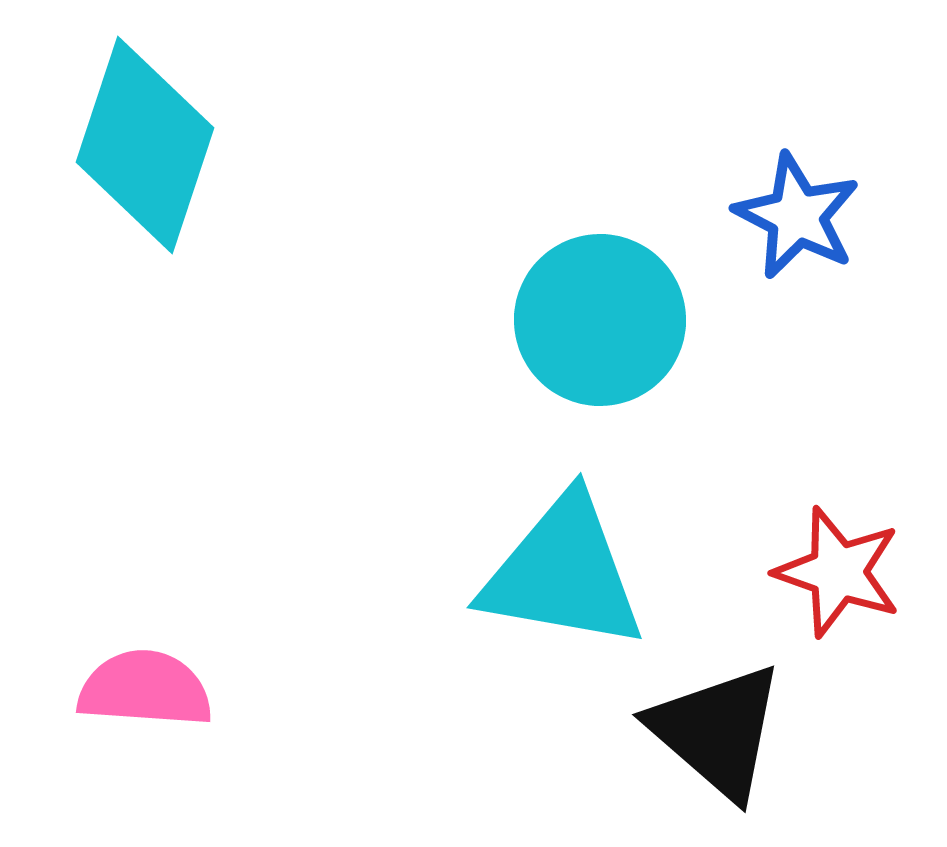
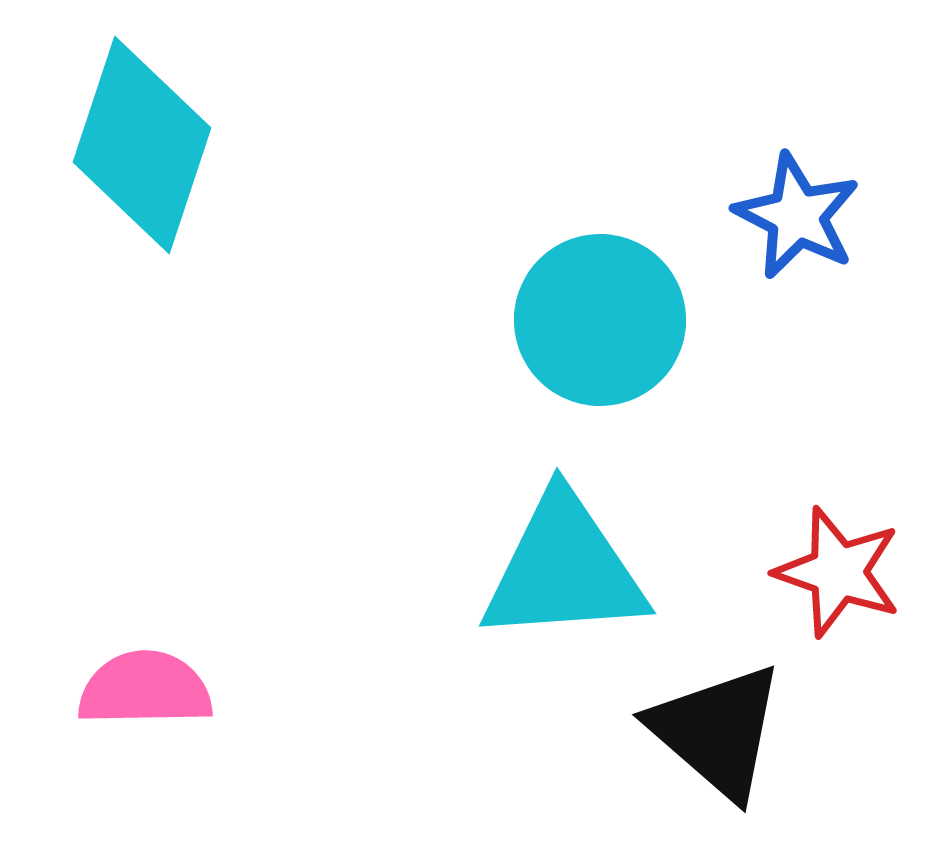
cyan diamond: moved 3 px left
cyan triangle: moved 1 px right, 4 px up; rotated 14 degrees counterclockwise
pink semicircle: rotated 5 degrees counterclockwise
